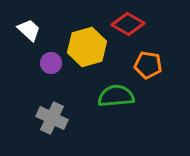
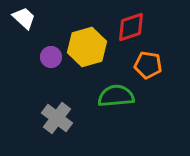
red diamond: moved 3 px right, 3 px down; rotated 48 degrees counterclockwise
white trapezoid: moved 5 px left, 12 px up
purple circle: moved 6 px up
gray cross: moved 5 px right; rotated 12 degrees clockwise
